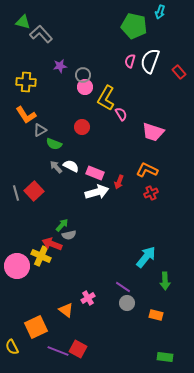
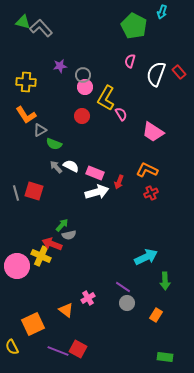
cyan arrow at (160, 12): moved 2 px right
green pentagon at (134, 26): rotated 15 degrees clockwise
gray L-shape at (41, 34): moved 6 px up
white semicircle at (150, 61): moved 6 px right, 13 px down
red circle at (82, 127): moved 11 px up
pink trapezoid at (153, 132): rotated 15 degrees clockwise
red square at (34, 191): rotated 30 degrees counterclockwise
cyan arrow at (146, 257): rotated 25 degrees clockwise
orange rectangle at (156, 315): rotated 72 degrees counterclockwise
orange square at (36, 327): moved 3 px left, 3 px up
